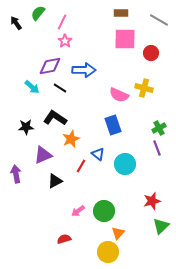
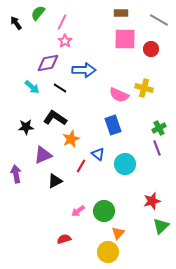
red circle: moved 4 px up
purple diamond: moved 2 px left, 3 px up
